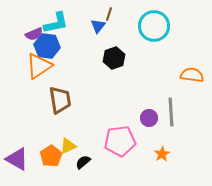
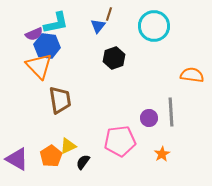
orange triangle: rotated 40 degrees counterclockwise
black semicircle: rotated 14 degrees counterclockwise
